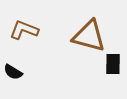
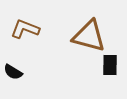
brown L-shape: moved 1 px right, 1 px up
black rectangle: moved 3 px left, 1 px down
